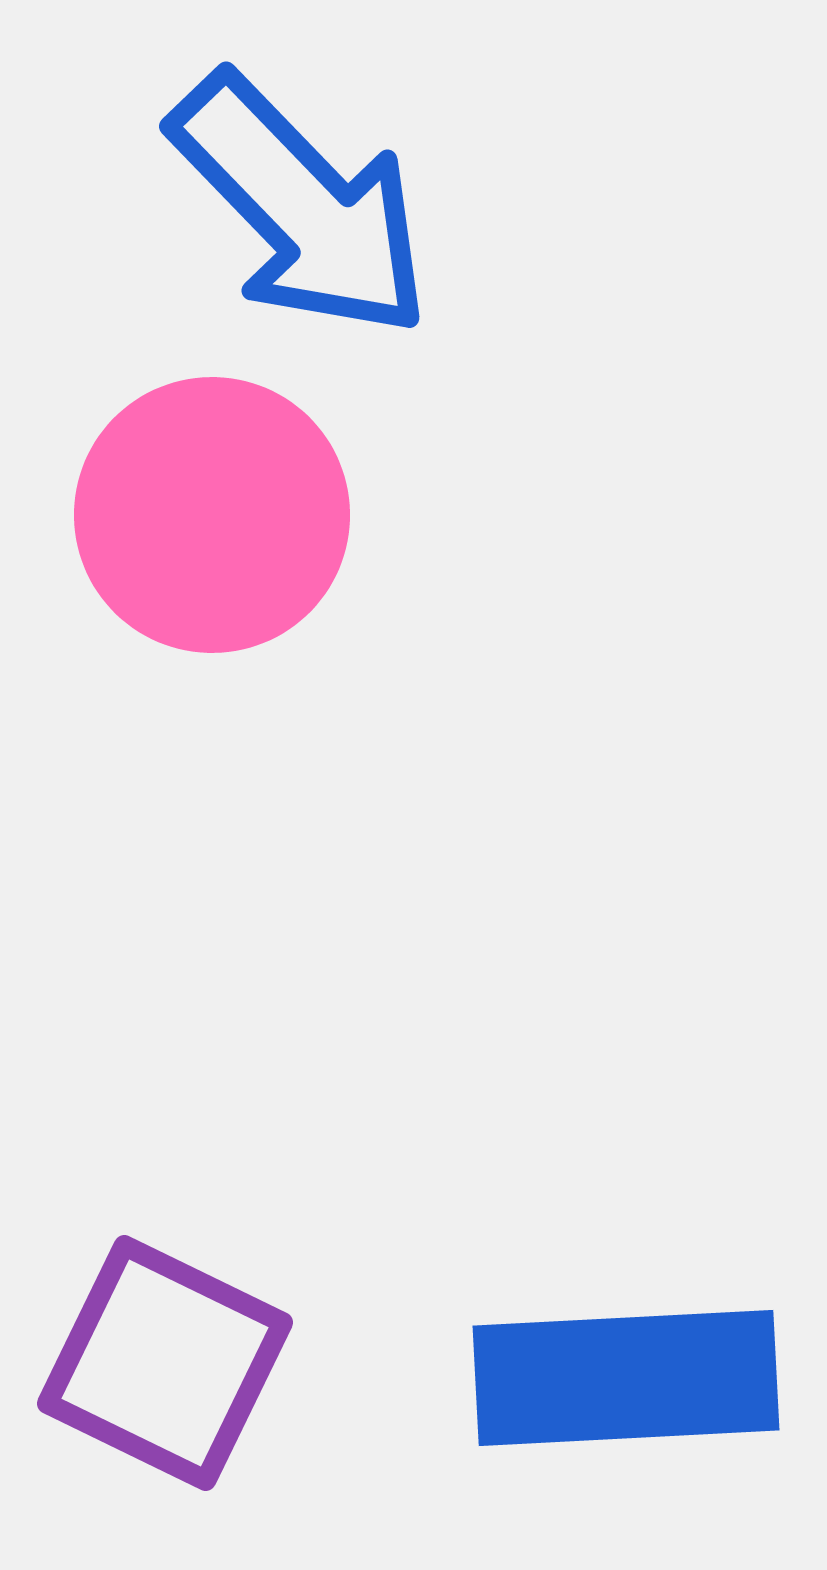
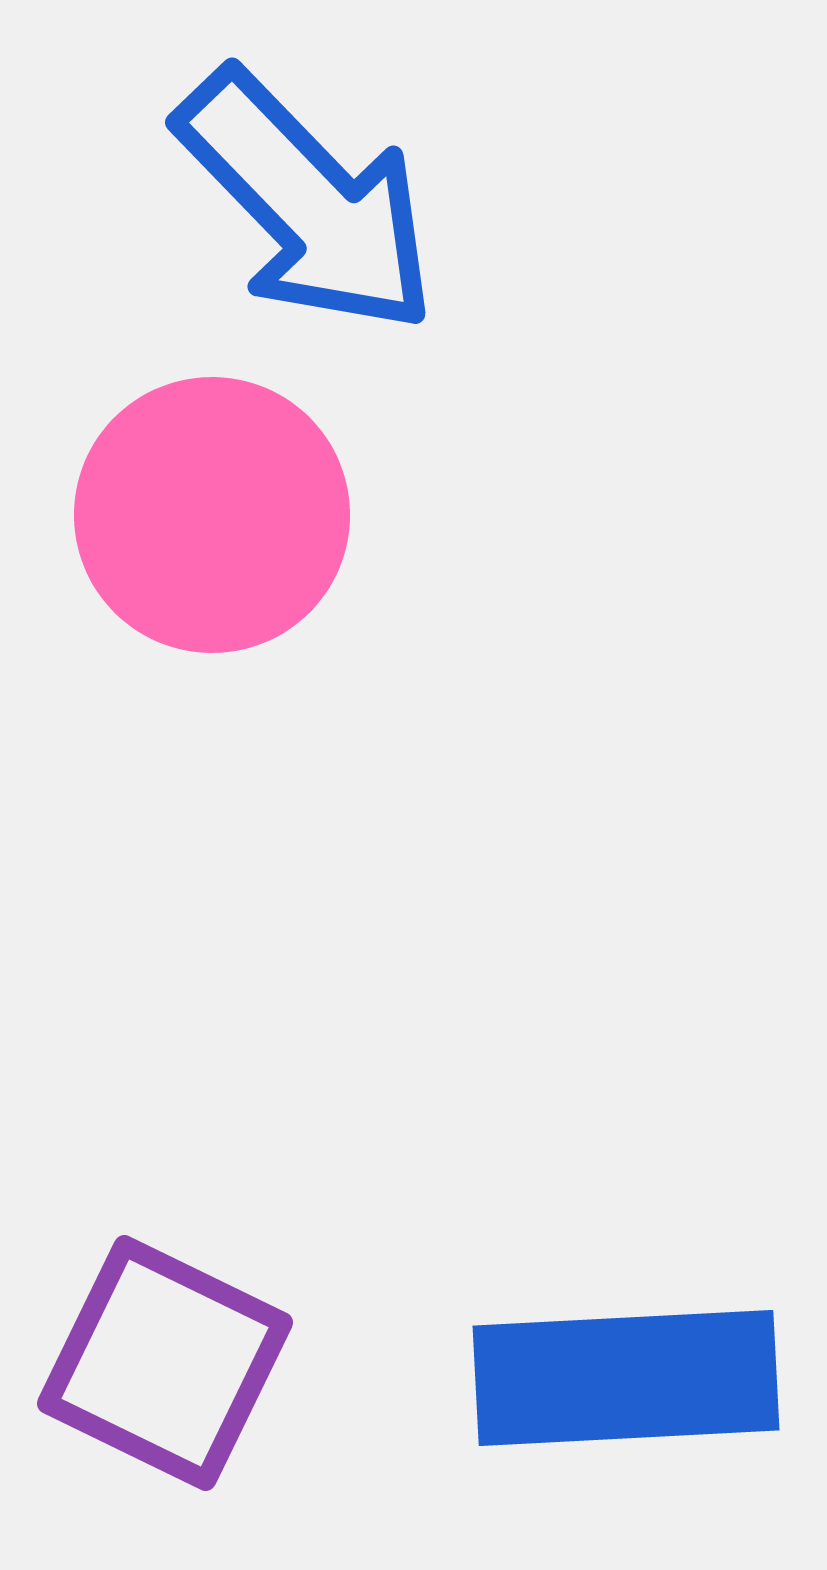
blue arrow: moved 6 px right, 4 px up
